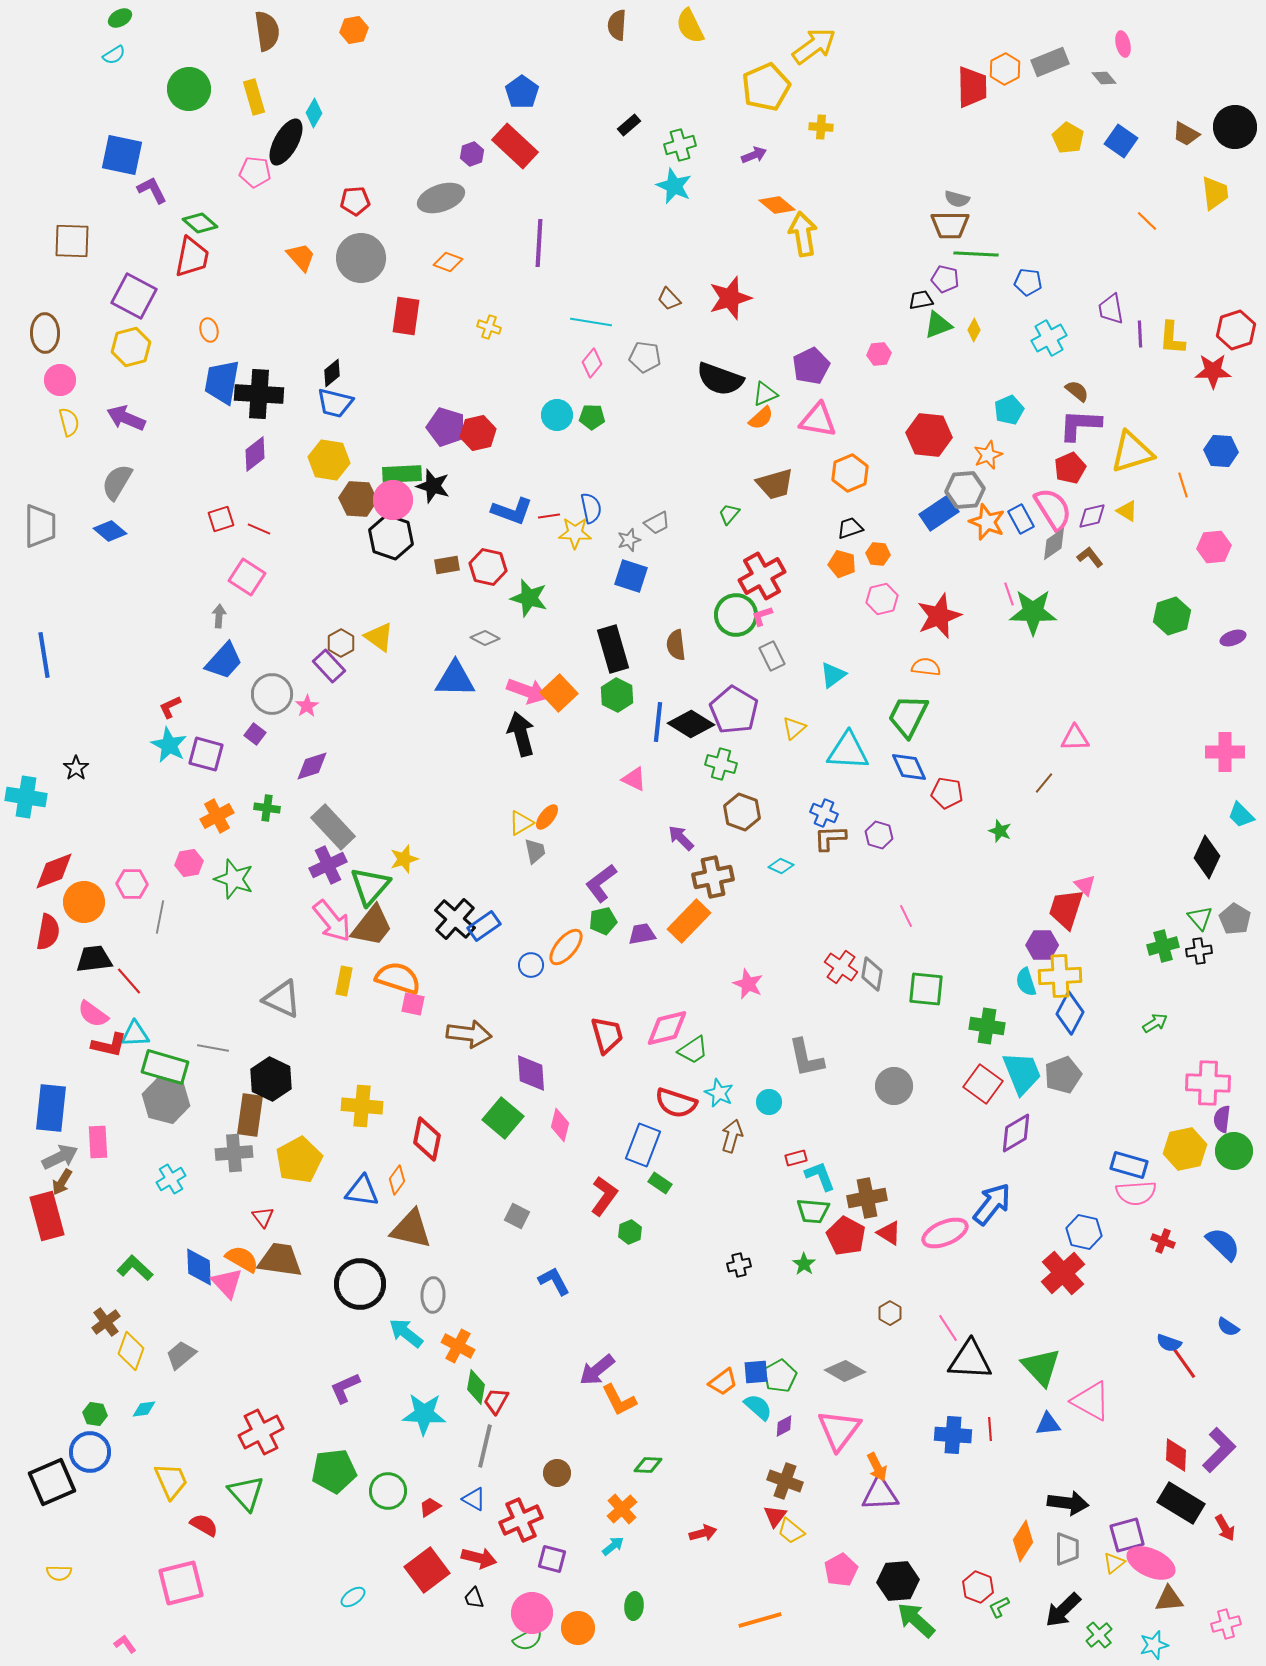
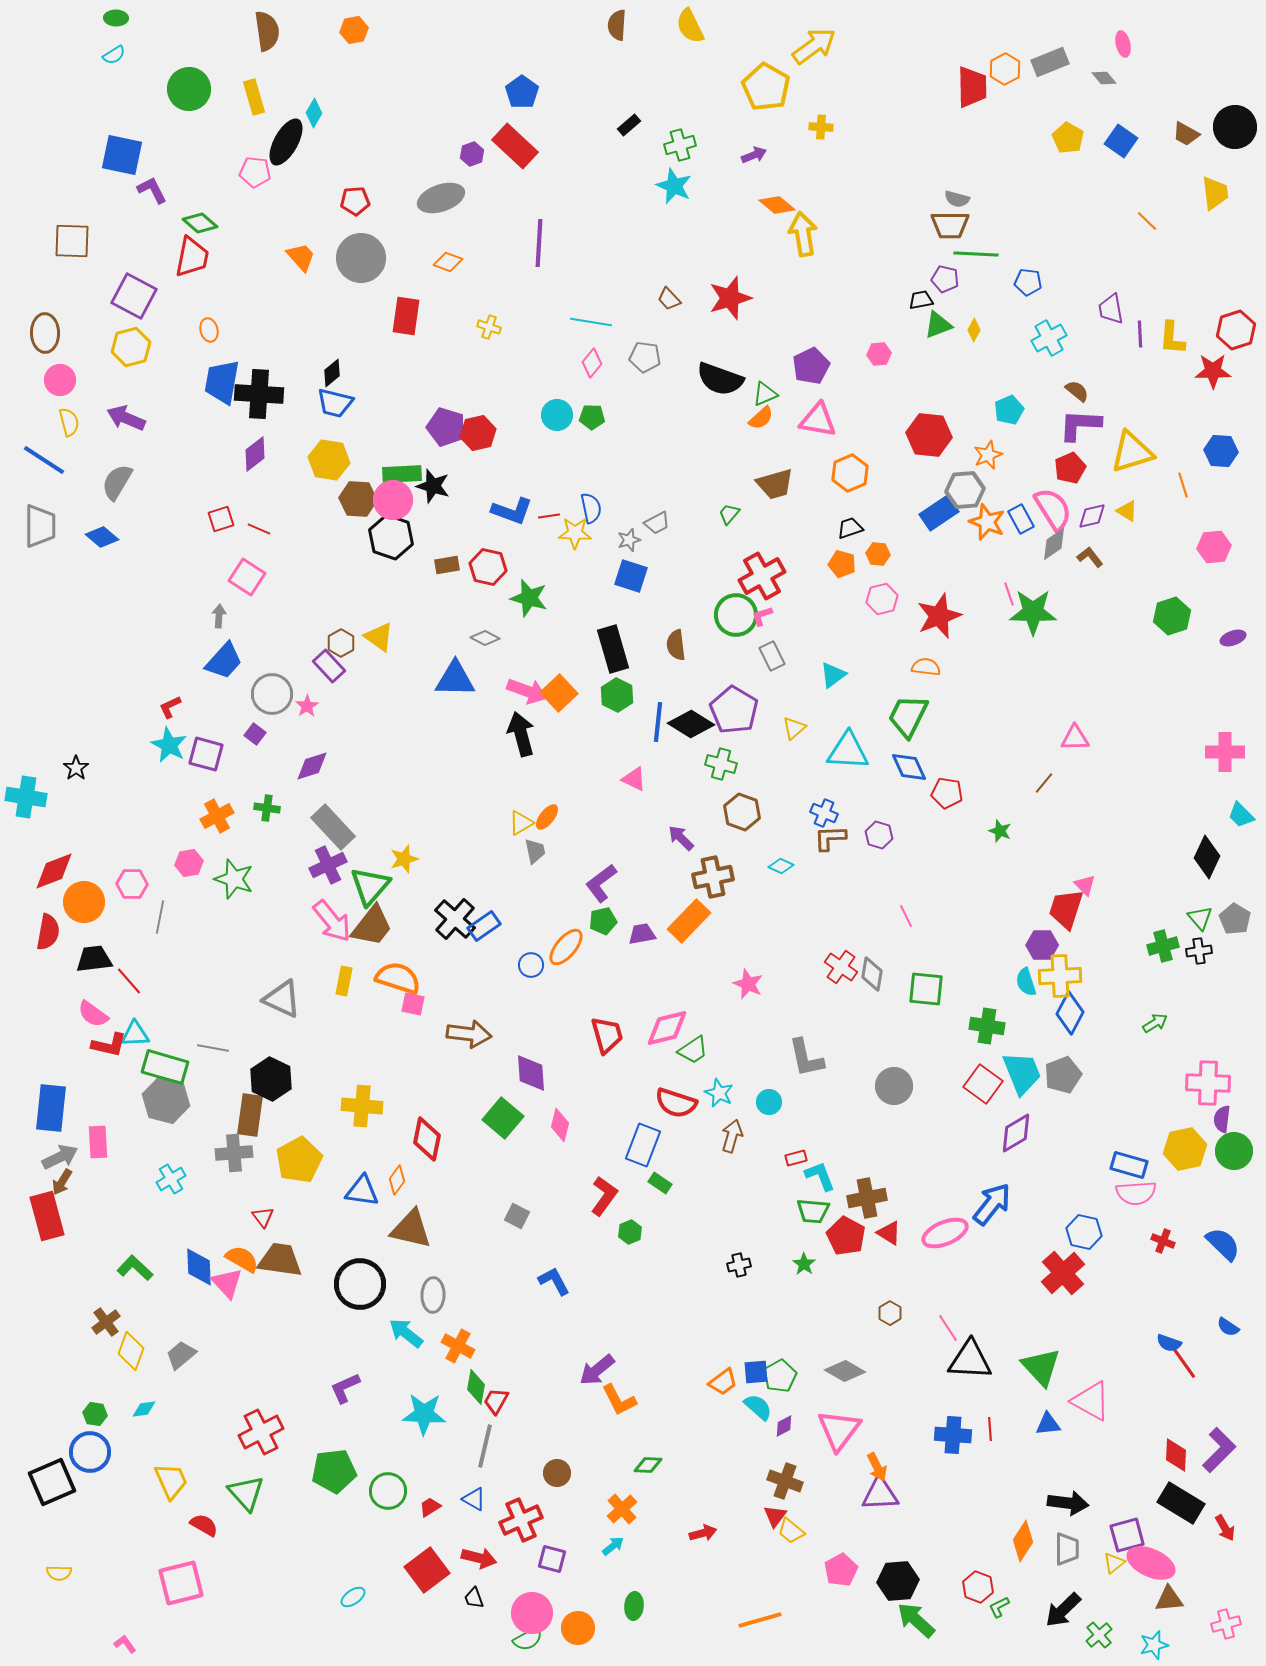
green ellipse at (120, 18): moved 4 px left; rotated 30 degrees clockwise
yellow pentagon at (766, 87): rotated 18 degrees counterclockwise
blue diamond at (110, 531): moved 8 px left, 6 px down
blue line at (44, 655): moved 195 px up; rotated 48 degrees counterclockwise
